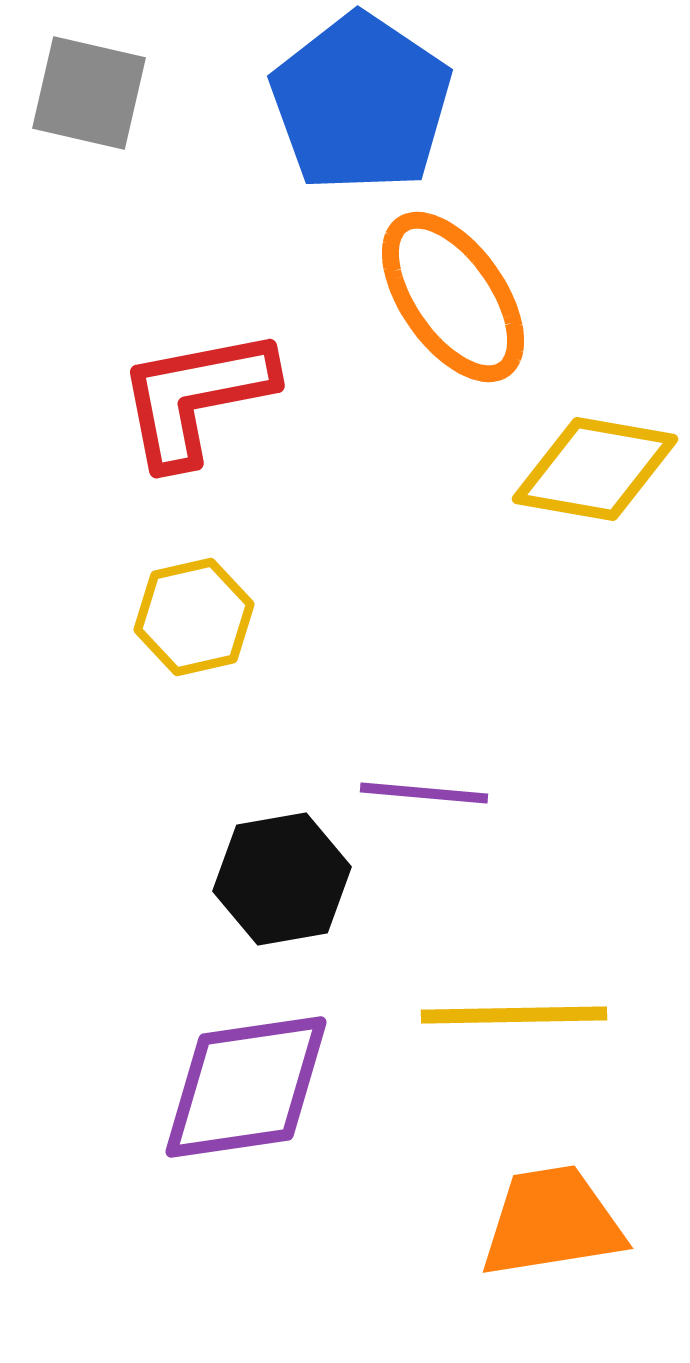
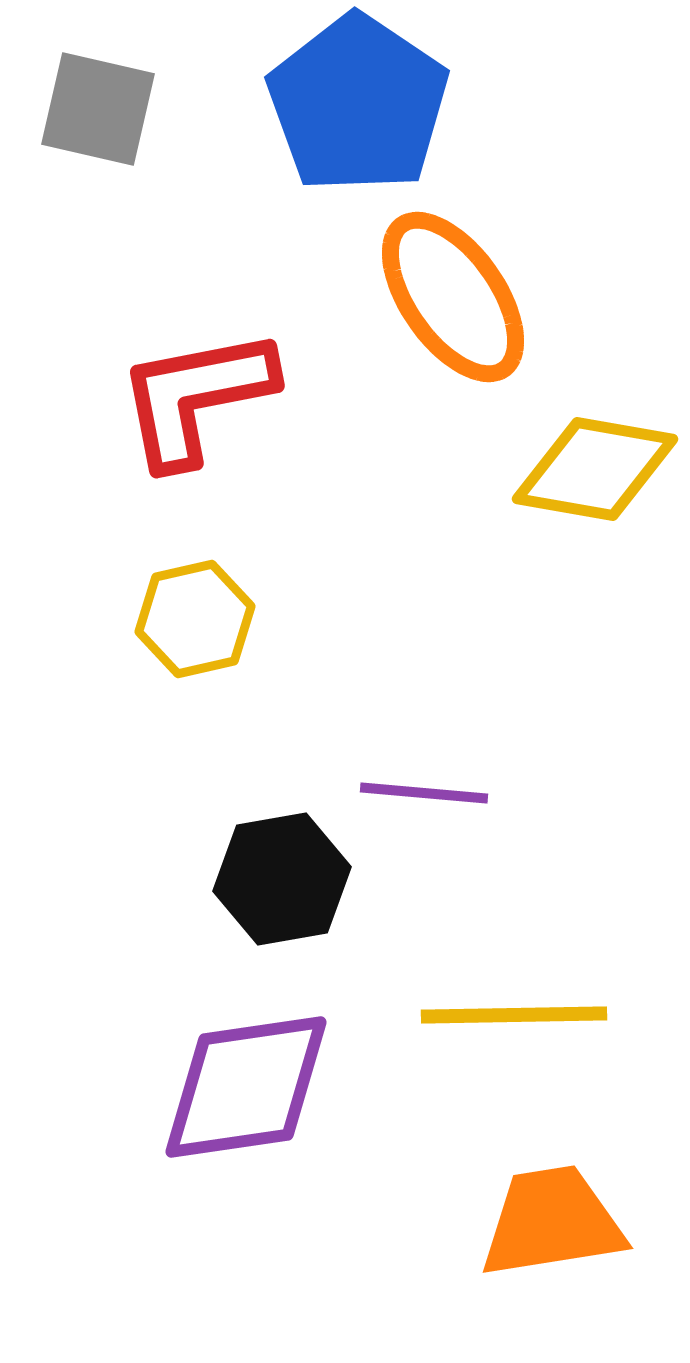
gray square: moved 9 px right, 16 px down
blue pentagon: moved 3 px left, 1 px down
yellow hexagon: moved 1 px right, 2 px down
